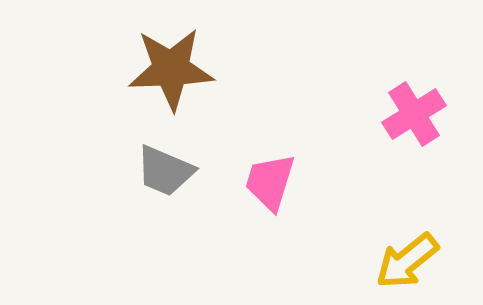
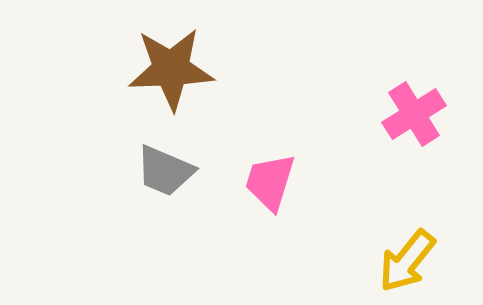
yellow arrow: rotated 12 degrees counterclockwise
